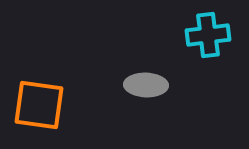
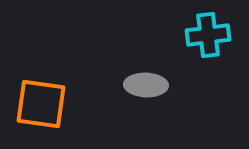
orange square: moved 2 px right, 1 px up
